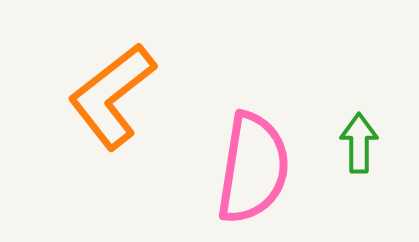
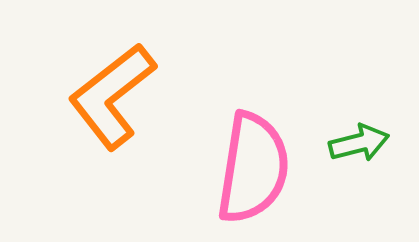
green arrow: rotated 76 degrees clockwise
